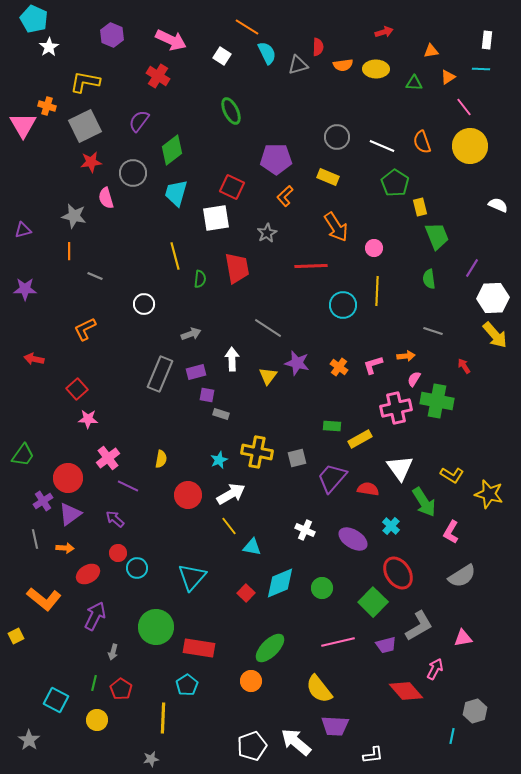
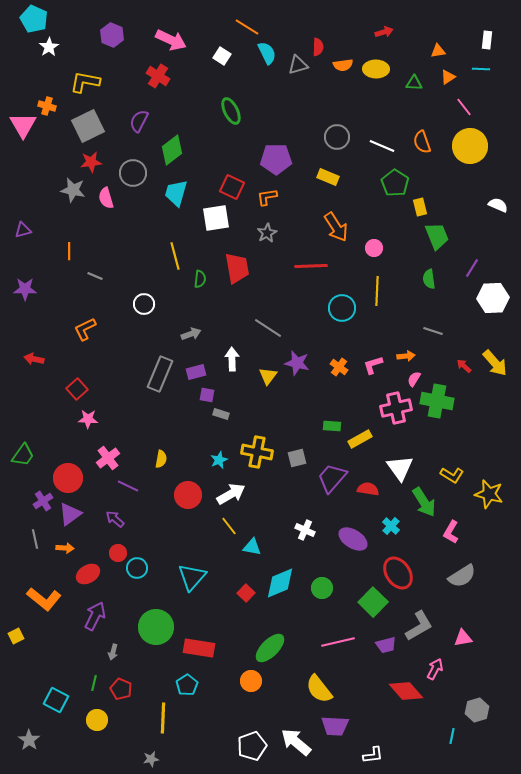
orange triangle at (431, 51): moved 7 px right
purple semicircle at (139, 121): rotated 10 degrees counterclockwise
gray square at (85, 126): moved 3 px right
orange L-shape at (285, 196): moved 18 px left, 1 px down; rotated 35 degrees clockwise
gray star at (74, 216): moved 1 px left, 26 px up
cyan circle at (343, 305): moved 1 px left, 3 px down
yellow arrow at (495, 335): moved 28 px down
red arrow at (464, 366): rotated 14 degrees counterclockwise
red pentagon at (121, 689): rotated 10 degrees counterclockwise
gray hexagon at (475, 711): moved 2 px right, 1 px up
